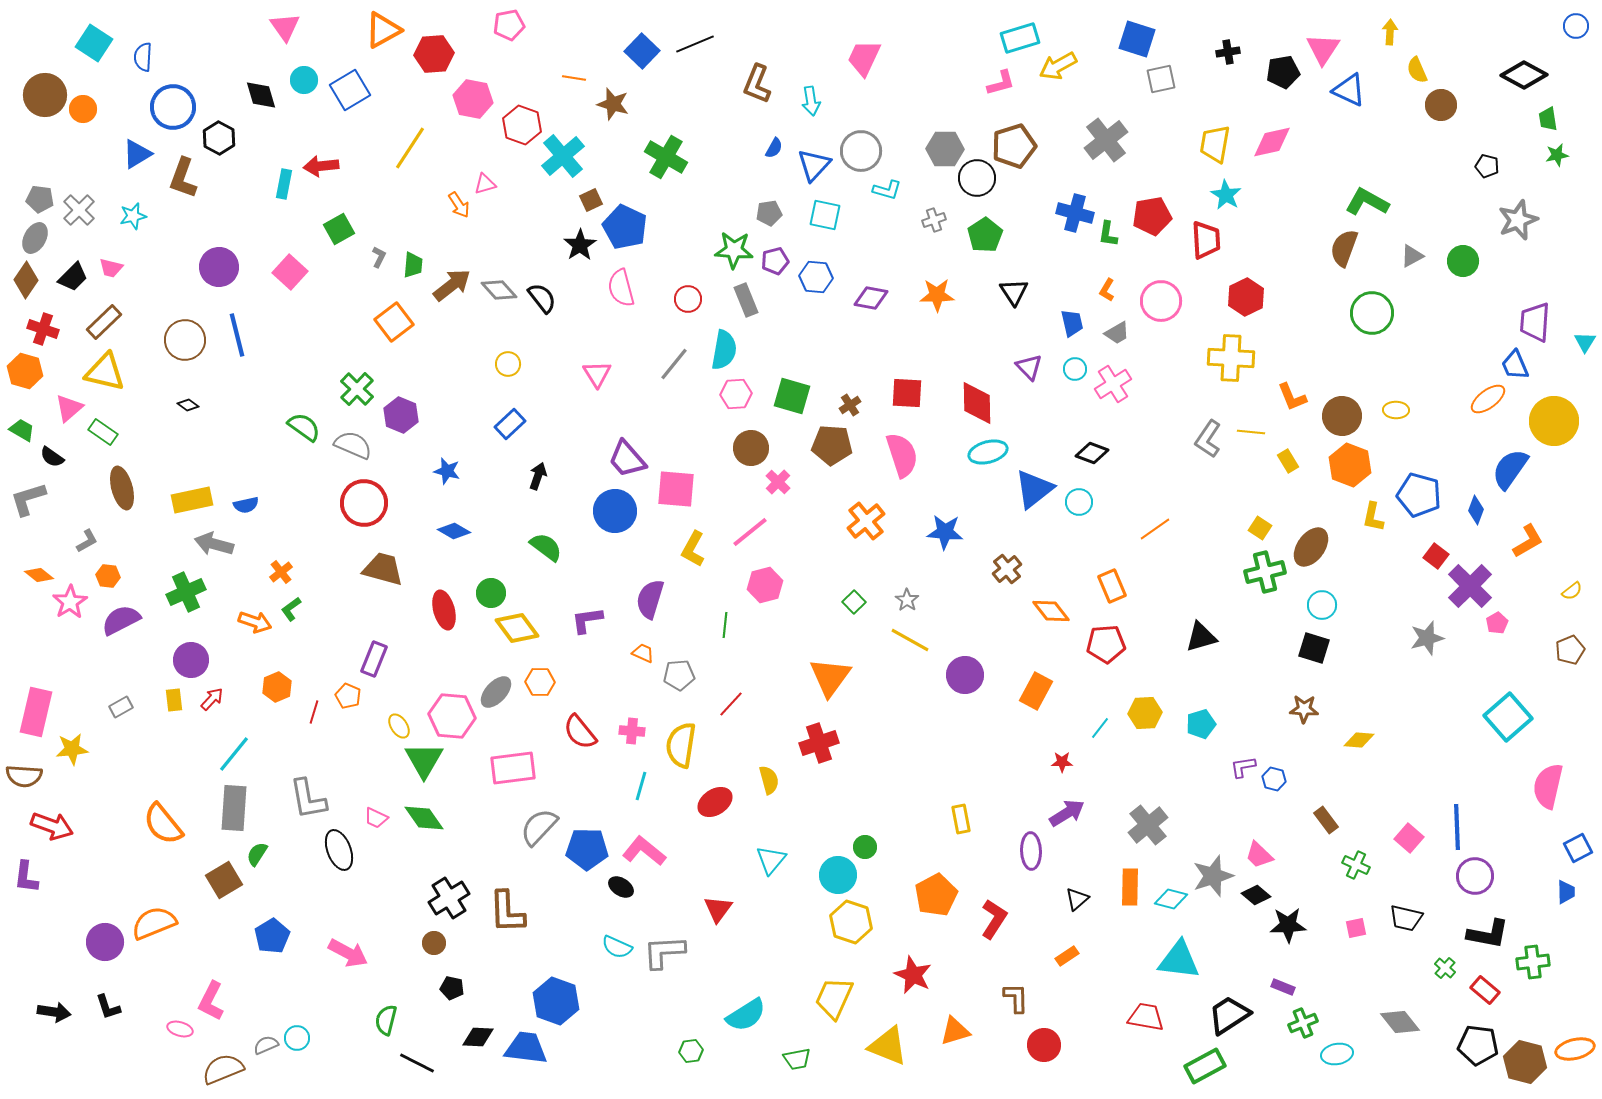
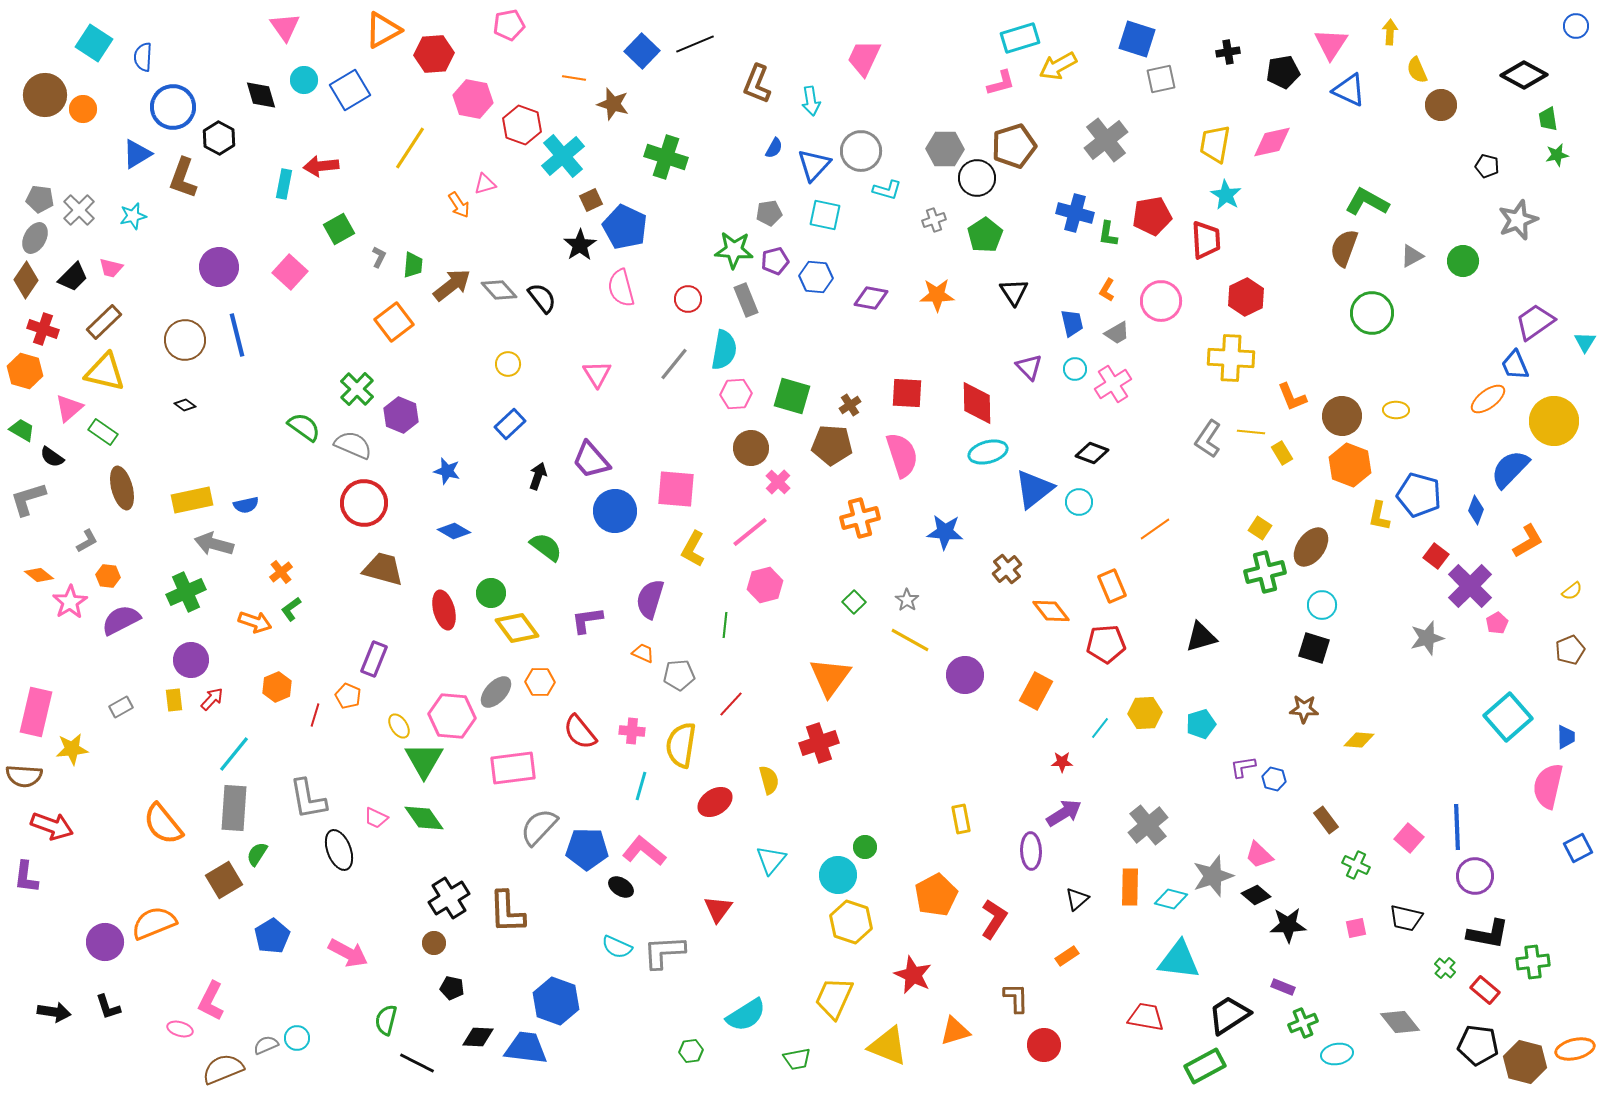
pink triangle at (1323, 49): moved 8 px right, 5 px up
green cross at (666, 157): rotated 12 degrees counterclockwise
purple trapezoid at (1535, 322): rotated 51 degrees clockwise
black diamond at (188, 405): moved 3 px left
purple trapezoid at (627, 459): moved 36 px left, 1 px down
yellow rectangle at (1288, 461): moved 6 px left, 8 px up
blue semicircle at (1510, 469): rotated 9 degrees clockwise
yellow L-shape at (1373, 517): moved 6 px right, 1 px up
orange cross at (866, 521): moved 6 px left, 3 px up; rotated 24 degrees clockwise
red line at (314, 712): moved 1 px right, 3 px down
purple arrow at (1067, 813): moved 3 px left
blue trapezoid at (1566, 892): moved 155 px up
